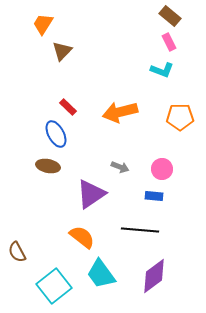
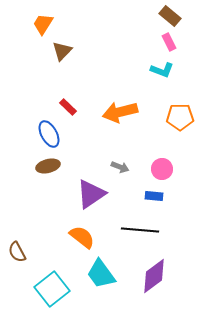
blue ellipse: moved 7 px left
brown ellipse: rotated 25 degrees counterclockwise
cyan square: moved 2 px left, 3 px down
